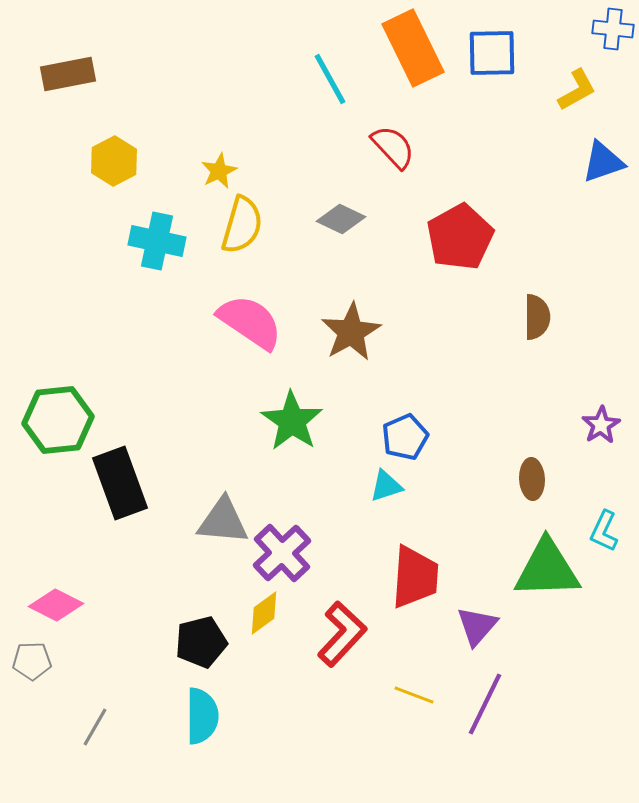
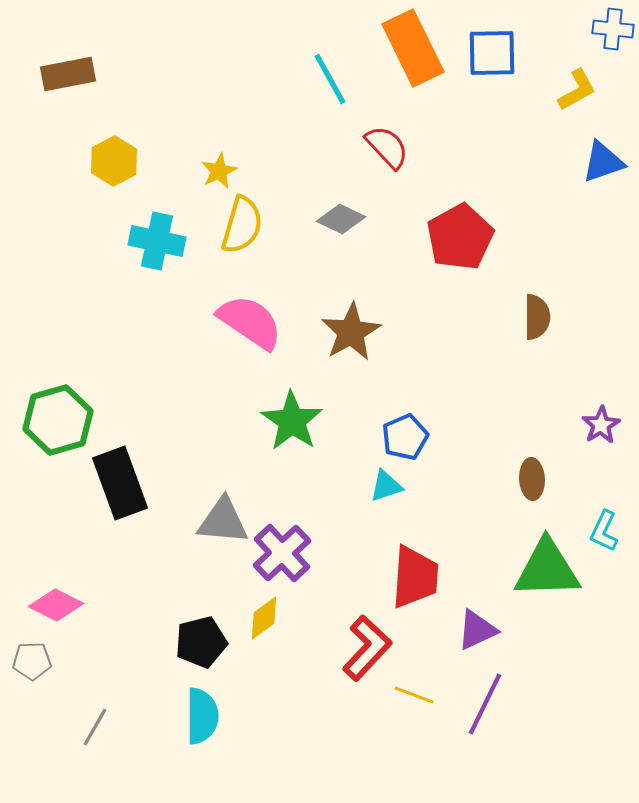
red semicircle: moved 6 px left
green hexagon: rotated 10 degrees counterclockwise
yellow diamond: moved 5 px down
purple triangle: moved 4 px down; rotated 24 degrees clockwise
red L-shape: moved 25 px right, 14 px down
